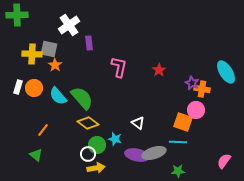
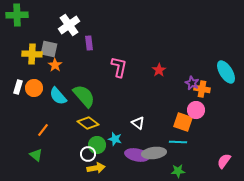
green semicircle: moved 2 px right, 2 px up
gray ellipse: rotated 10 degrees clockwise
